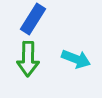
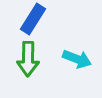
cyan arrow: moved 1 px right
